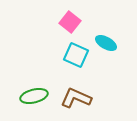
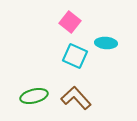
cyan ellipse: rotated 25 degrees counterclockwise
cyan square: moved 1 px left, 1 px down
brown L-shape: rotated 24 degrees clockwise
